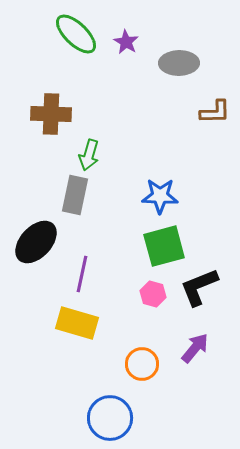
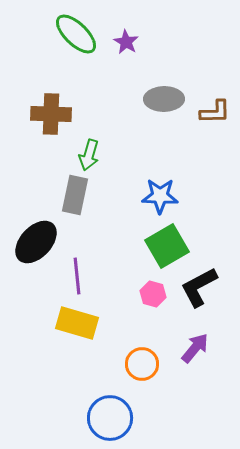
gray ellipse: moved 15 px left, 36 px down
green square: moved 3 px right; rotated 15 degrees counterclockwise
purple line: moved 5 px left, 2 px down; rotated 18 degrees counterclockwise
black L-shape: rotated 6 degrees counterclockwise
